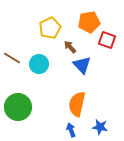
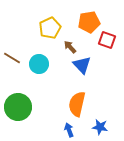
blue arrow: moved 2 px left
